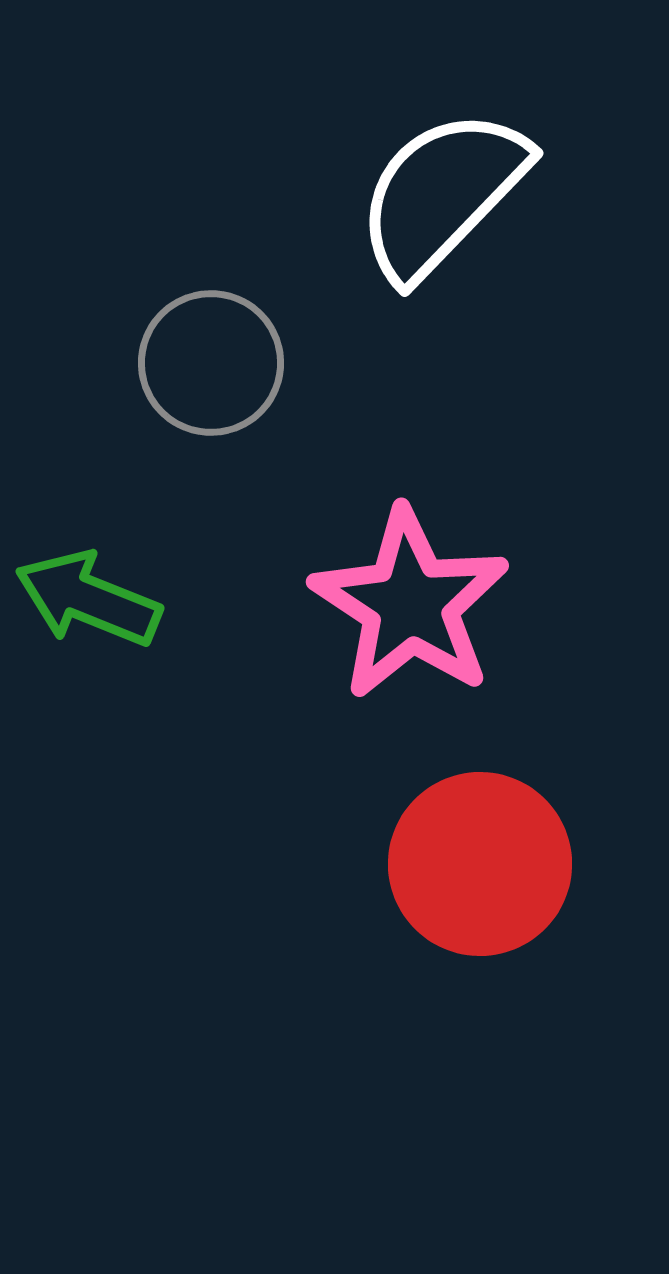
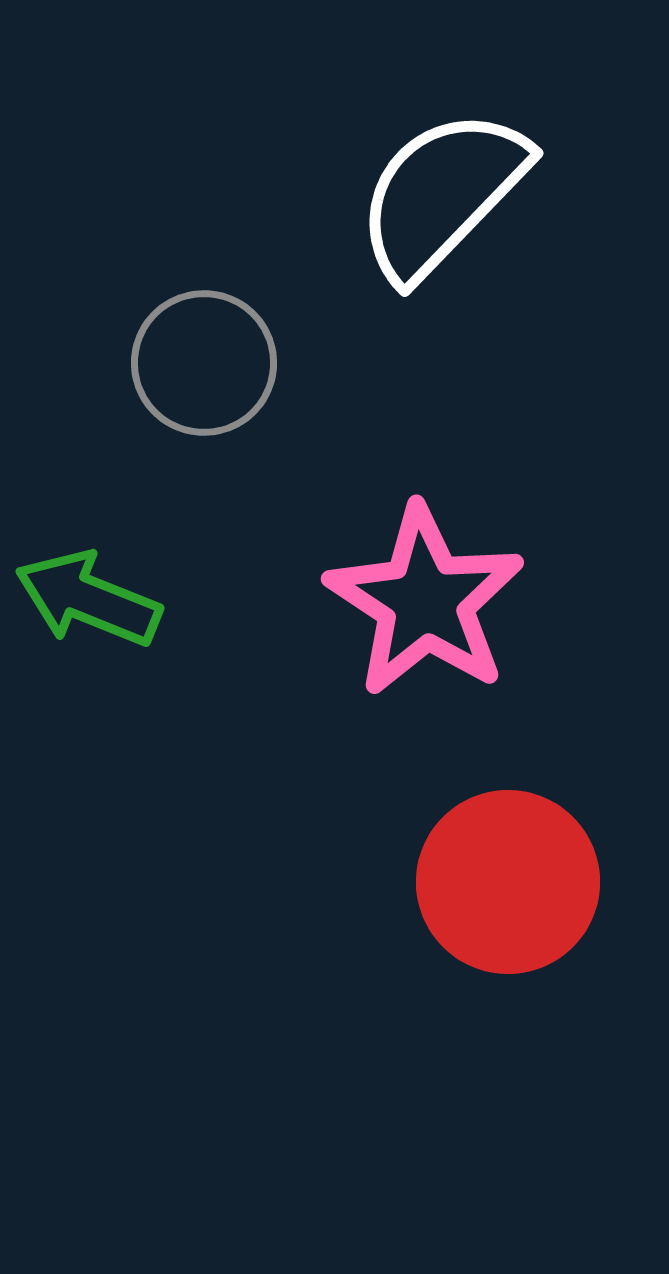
gray circle: moved 7 px left
pink star: moved 15 px right, 3 px up
red circle: moved 28 px right, 18 px down
